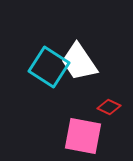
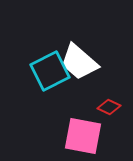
white trapezoid: rotated 15 degrees counterclockwise
cyan square: moved 1 px right, 4 px down; rotated 30 degrees clockwise
